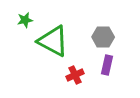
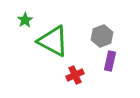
green star: rotated 21 degrees counterclockwise
gray hexagon: moved 1 px left, 1 px up; rotated 20 degrees counterclockwise
purple rectangle: moved 3 px right, 4 px up
